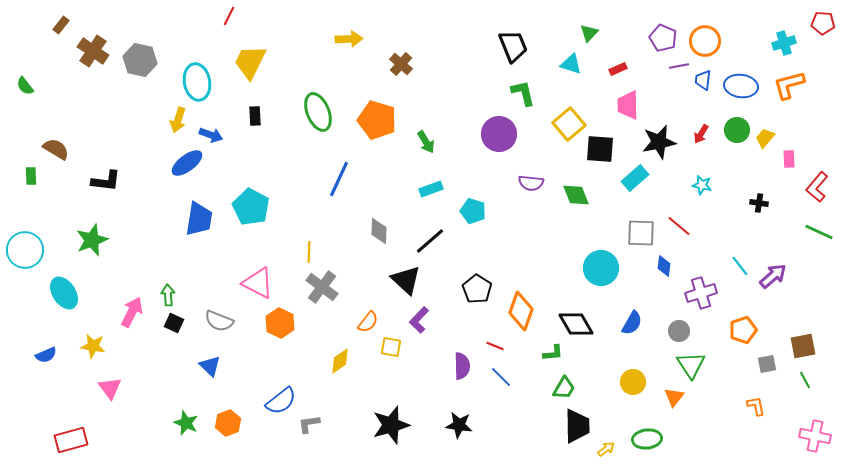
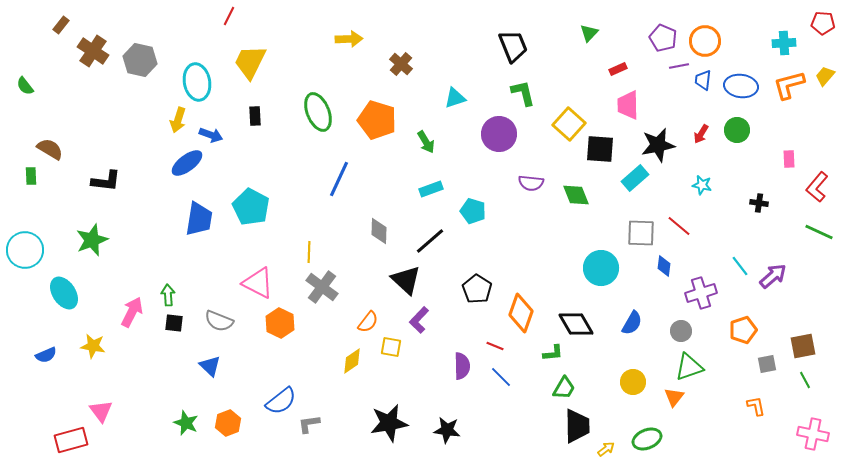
cyan cross at (784, 43): rotated 15 degrees clockwise
cyan triangle at (571, 64): moved 116 px left, 34 px down; rotated 35 degrees counterclockwise
yellow square at (569, 124): rotated 8 degrees counterclockwise
yellow trapezoid at (765, 138): moved 60 px right, 62 px up
black star at (659, 142): moved 1 px left, 3 px down
brown semicircle at (56, 149): moved 6 px left
orange diamond at (521, 311): moved 2 px down
black square at (174, 323): rotated 18 degrees counterclockwise
gray circle at (679, 331): moved 2 px right
yellow diamond at (340, 361): moved 12 px right
green triangle at (691, 365): moved 2 px left, 2 px down; rotated 44 degrees clockwise
pink triangle at (110, 388): moved 9 px left, 23 px down
black star at (391, 425): moved 2 px left, 2 px up; rotated 6 degrees clockwise
black star at (459, 425): moved 12 px left, 5 px down
pink cross at (815, 436): moved 2 px left, 2 px up
green ellipse at (647, 439): rotated 16 degrees counterclockwise
